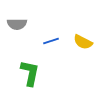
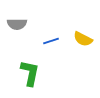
yellow semicircle: moved 3 px up
